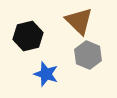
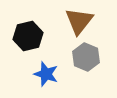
brown triangle: rotated 24 degrees clockwise
gray hexagon: moved 2 px left, 2 px down
